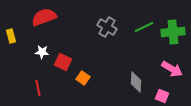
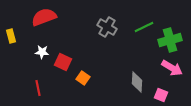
green cross: moved 3 px left, 8 px down; rotated 10 degrees counterclockwise
pink arrow: moved 1 px up
gray diamond: moved 1 px right
pink square: moved 1 px left, 1 px up
